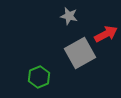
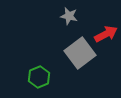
gray square: rotated 8 degrees counterclockwise
